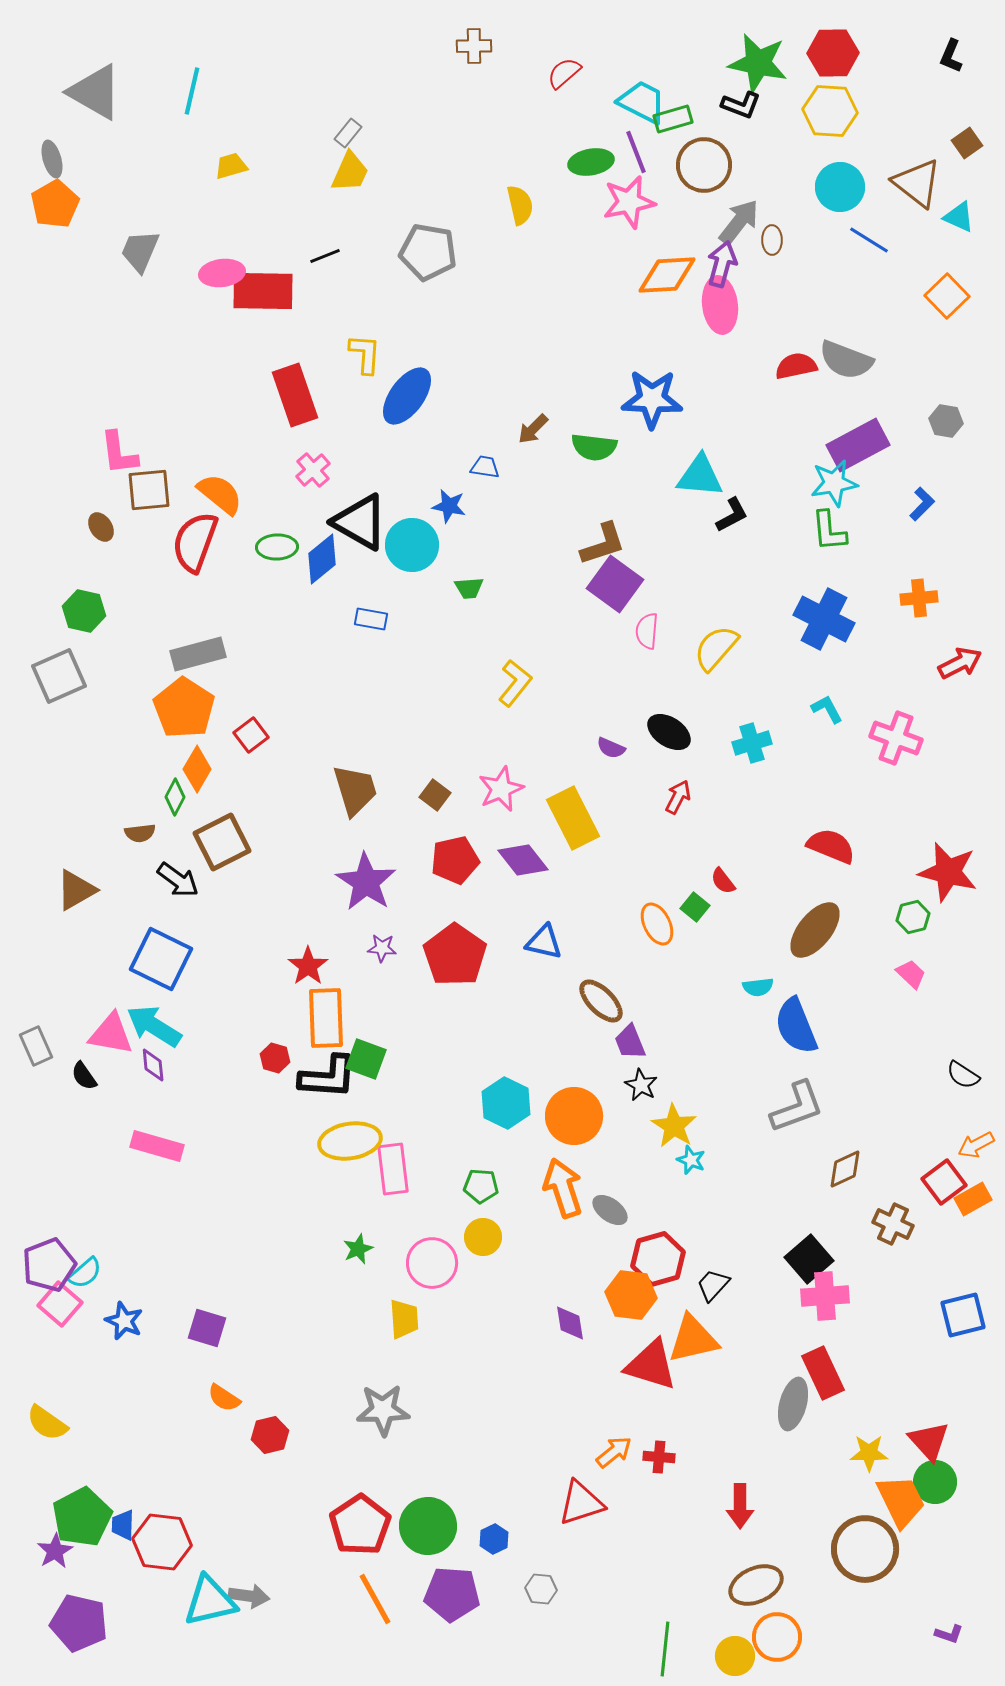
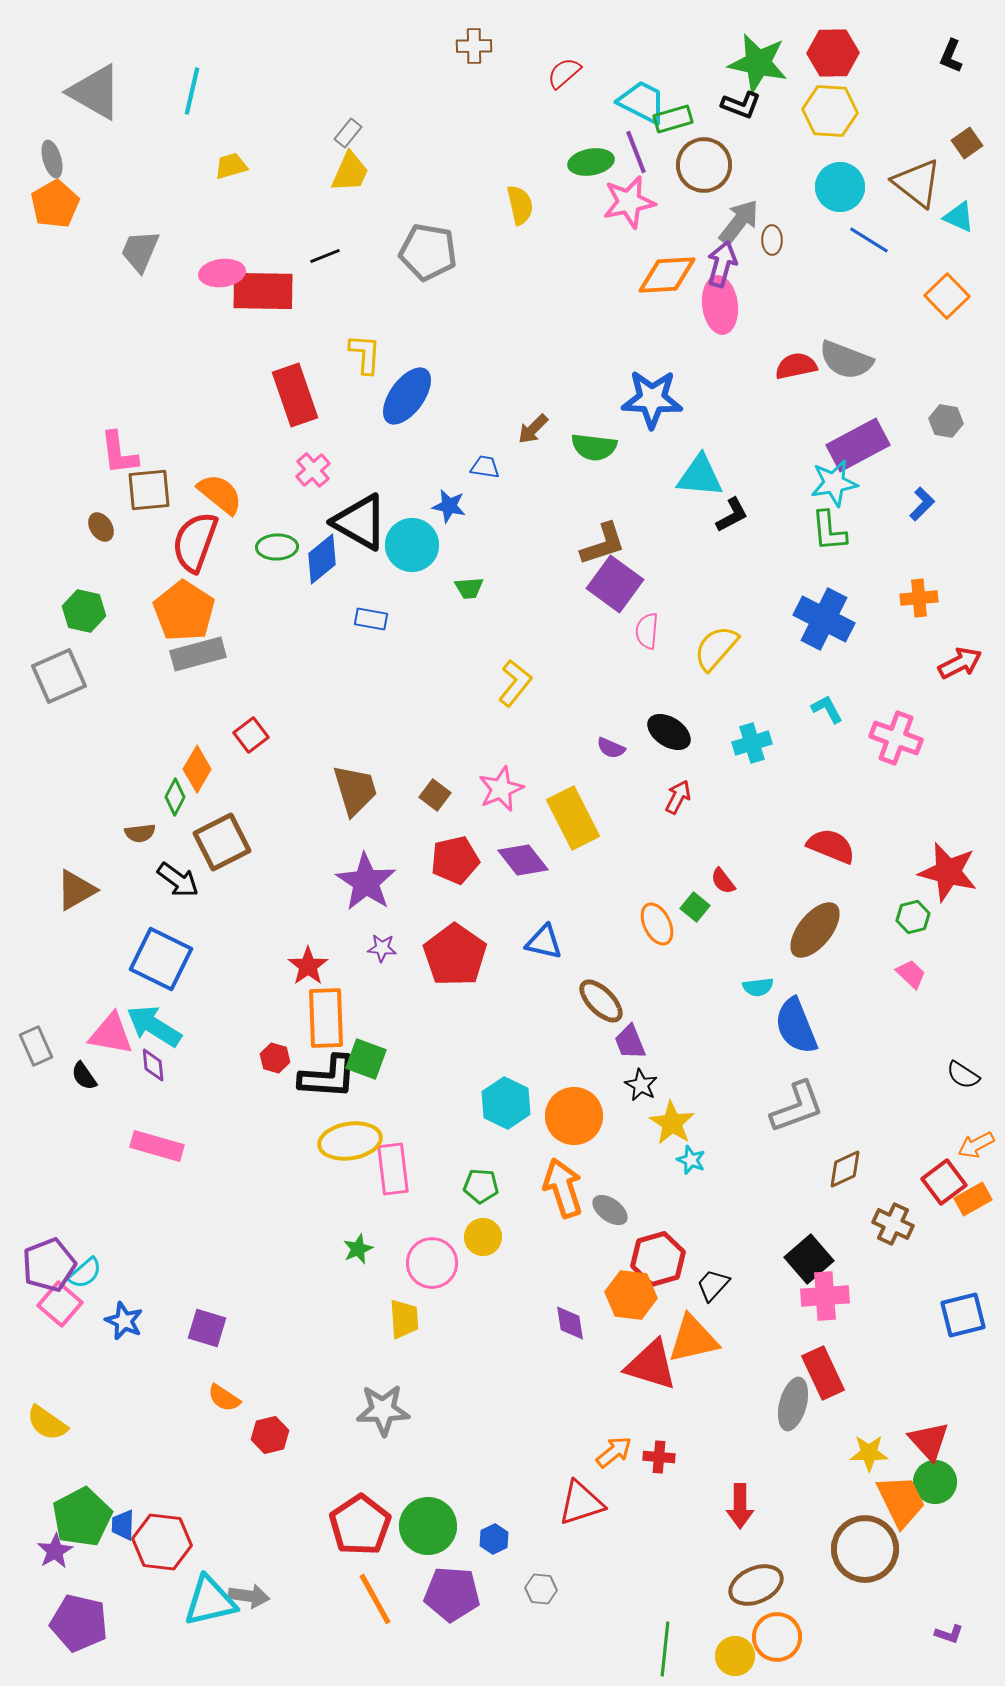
orange pentagon at (184, 708): moved 97 px up
yellow star at (674, 1126): moved 2 px left, 3 px up
